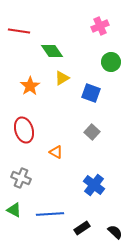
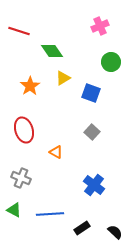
red line: rotated 10 degrees clockwise
yellow triangle: moved 1 px right
